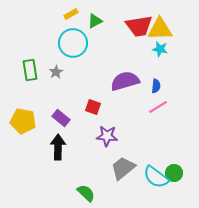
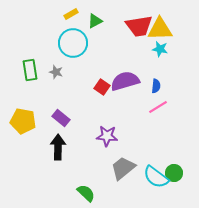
gray star: rotated 24 degrees counterclockwise
red square: moved 9 px right, 20 px up; rotated 14 degrees clockwise
